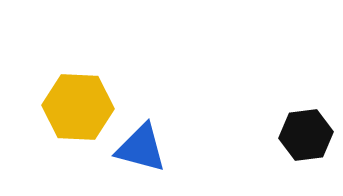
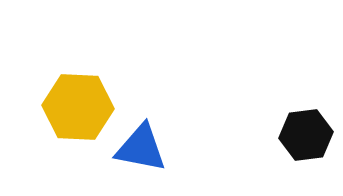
blue triangle: rotated 4 degrees counterclockwise
